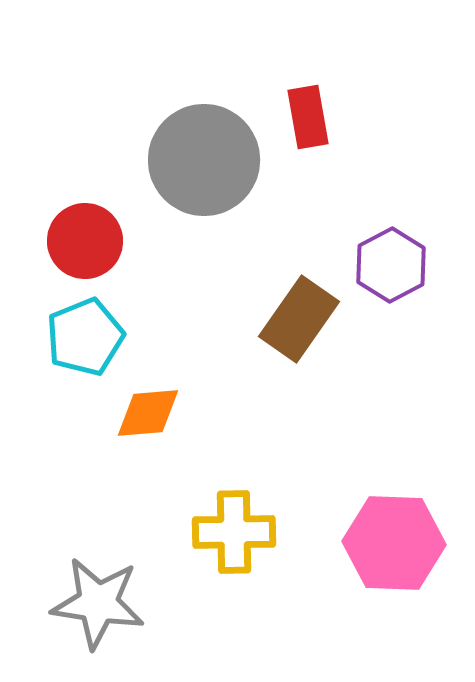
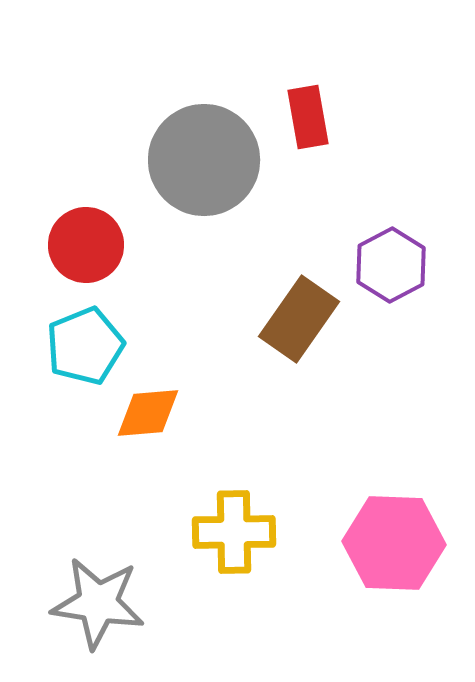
red circle: moved 1 px right, 4 px down
cyan pentagon: moved 9 px down
